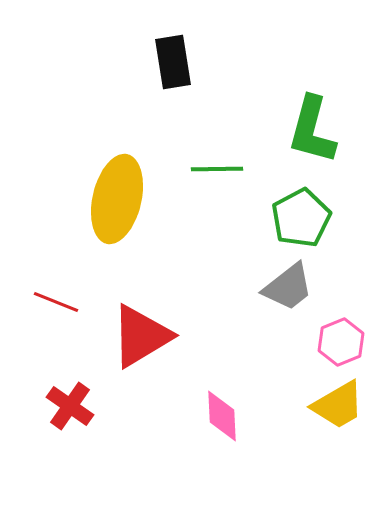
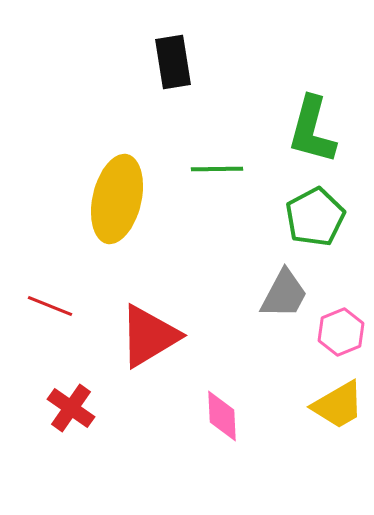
green pentagon: moved 14 px right, 1 px up
gray trapezoid: moved 4 px left, 7 px down; rotated 24 degrees counterclockwise
red line: moved 6 px left, 4 px down
red triangle: moved 8 px right
pink hexagon: moved 10 px up
red cross: moved 1 px right, 2 px down
